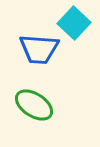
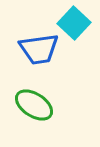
blue trapezoid: rotated 12 degrees counterclockwise
